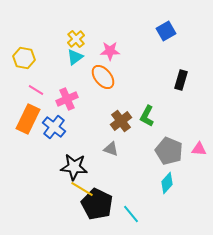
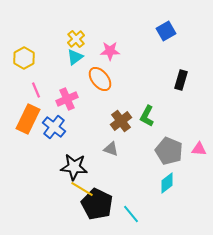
yellow hexagon: rotated 20 degrees clockwise
orange ellipse: moved 3 px left, 2 px down
pink line: rotated 35 degrees clockwise
cyan diamond: rotated 10 degrees clockwise
